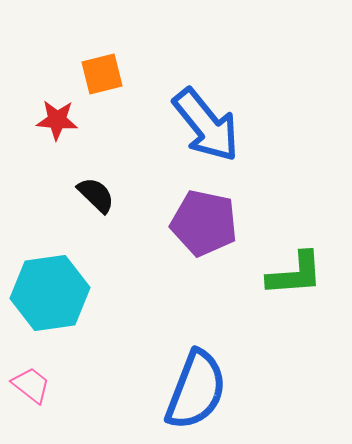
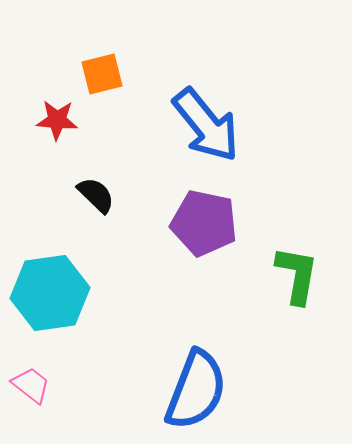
green L-shape: moved 2 px right, 1 px down; rotated 76 degrees counterclockwise
